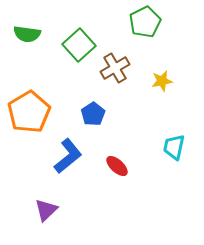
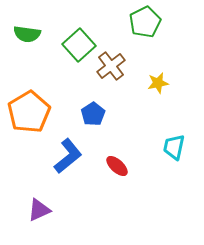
brown cross: moved 4 px left, 2 px up; rotated 8 degrees counterclockwise
yellow star: moved 4 px left, 2 px down
purple triangle: moved 7 px left; rotated 20 degrees clockwise
